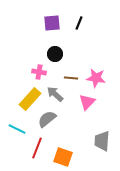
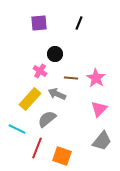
purple square: moved 13 px left
pink cross: moved 1 px right, 1 px up; rotated 24 degrees clockwise
pink star: rotated 24 degrees clockwise
gray arrow: moved 2 px right; rotated 18 degrees counterclockwise
pink triangle: moved 12 px right, 7 px down
gray trapezoid: rotated 145 degrees counterclockwise
orange square: moved 1 px left, 1 px up
